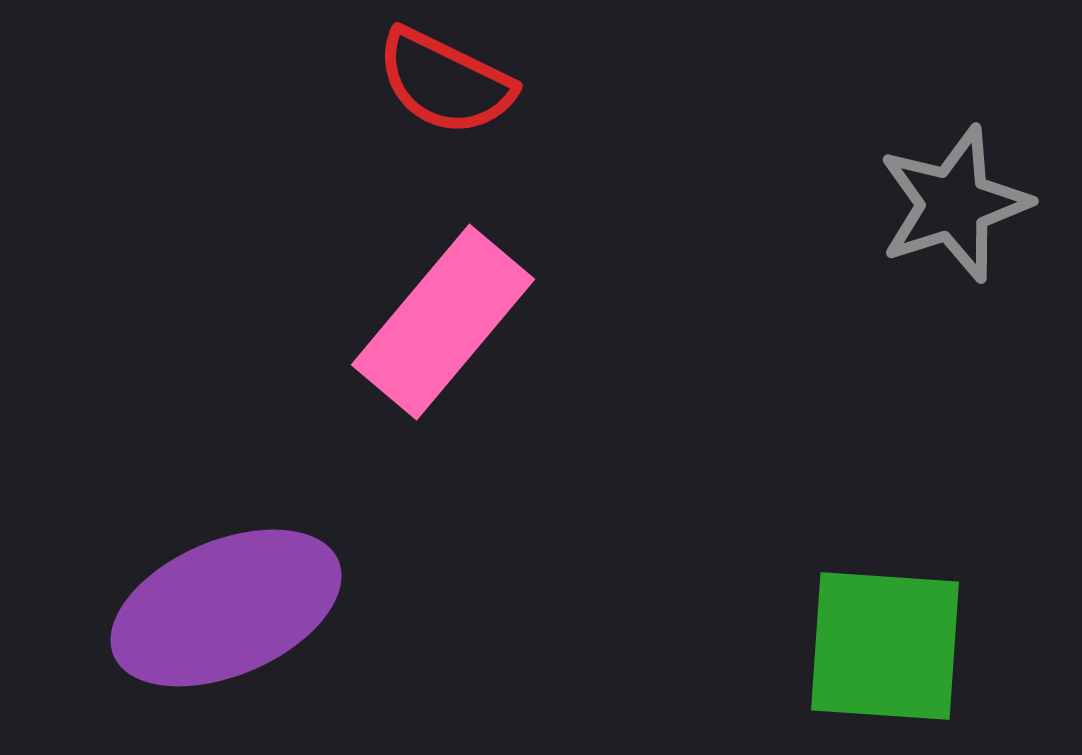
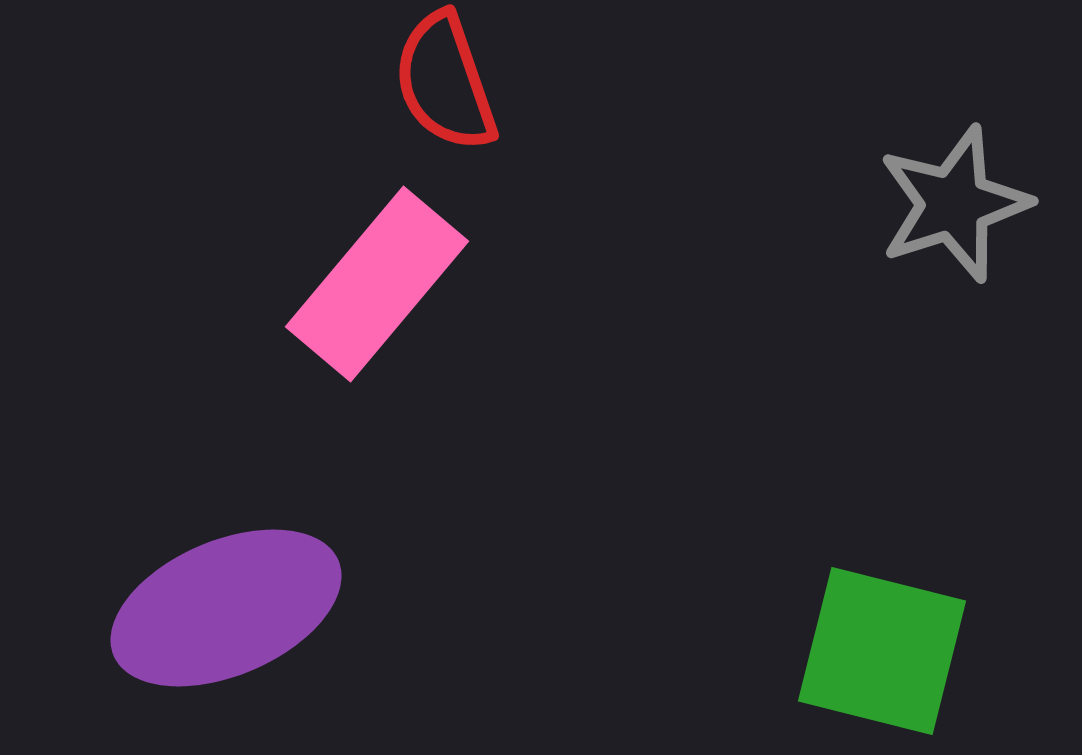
red semicircle: rotated 45 degrees clockwise
pink rectangle: moved 66 px left, 38 px up
green square: moved 3 px left, 5 px down; rotated 10 degrees clockwise
